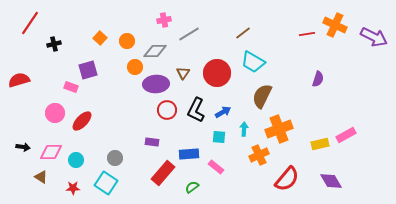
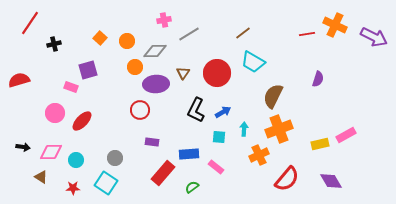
brown semicircle at (262, 96): moved 11 px right
red circle at (167, 110): moved 27 px left
